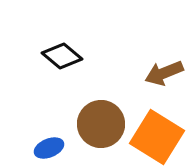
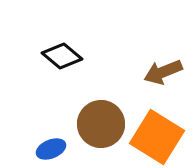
brown arrow: moved 1 px left, 1 px up
blue ellipse: moved 2 px right, 1 px down
